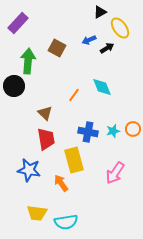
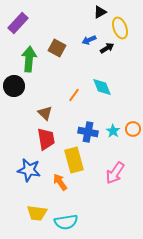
yellow ellipse: rotated 15 degrees clockwise
green arrow: moved 1 px right, 2 px up
cyan star: rotated 24 degrees counterclockwise
orange arrow: moved 1 px left, 1 px up
